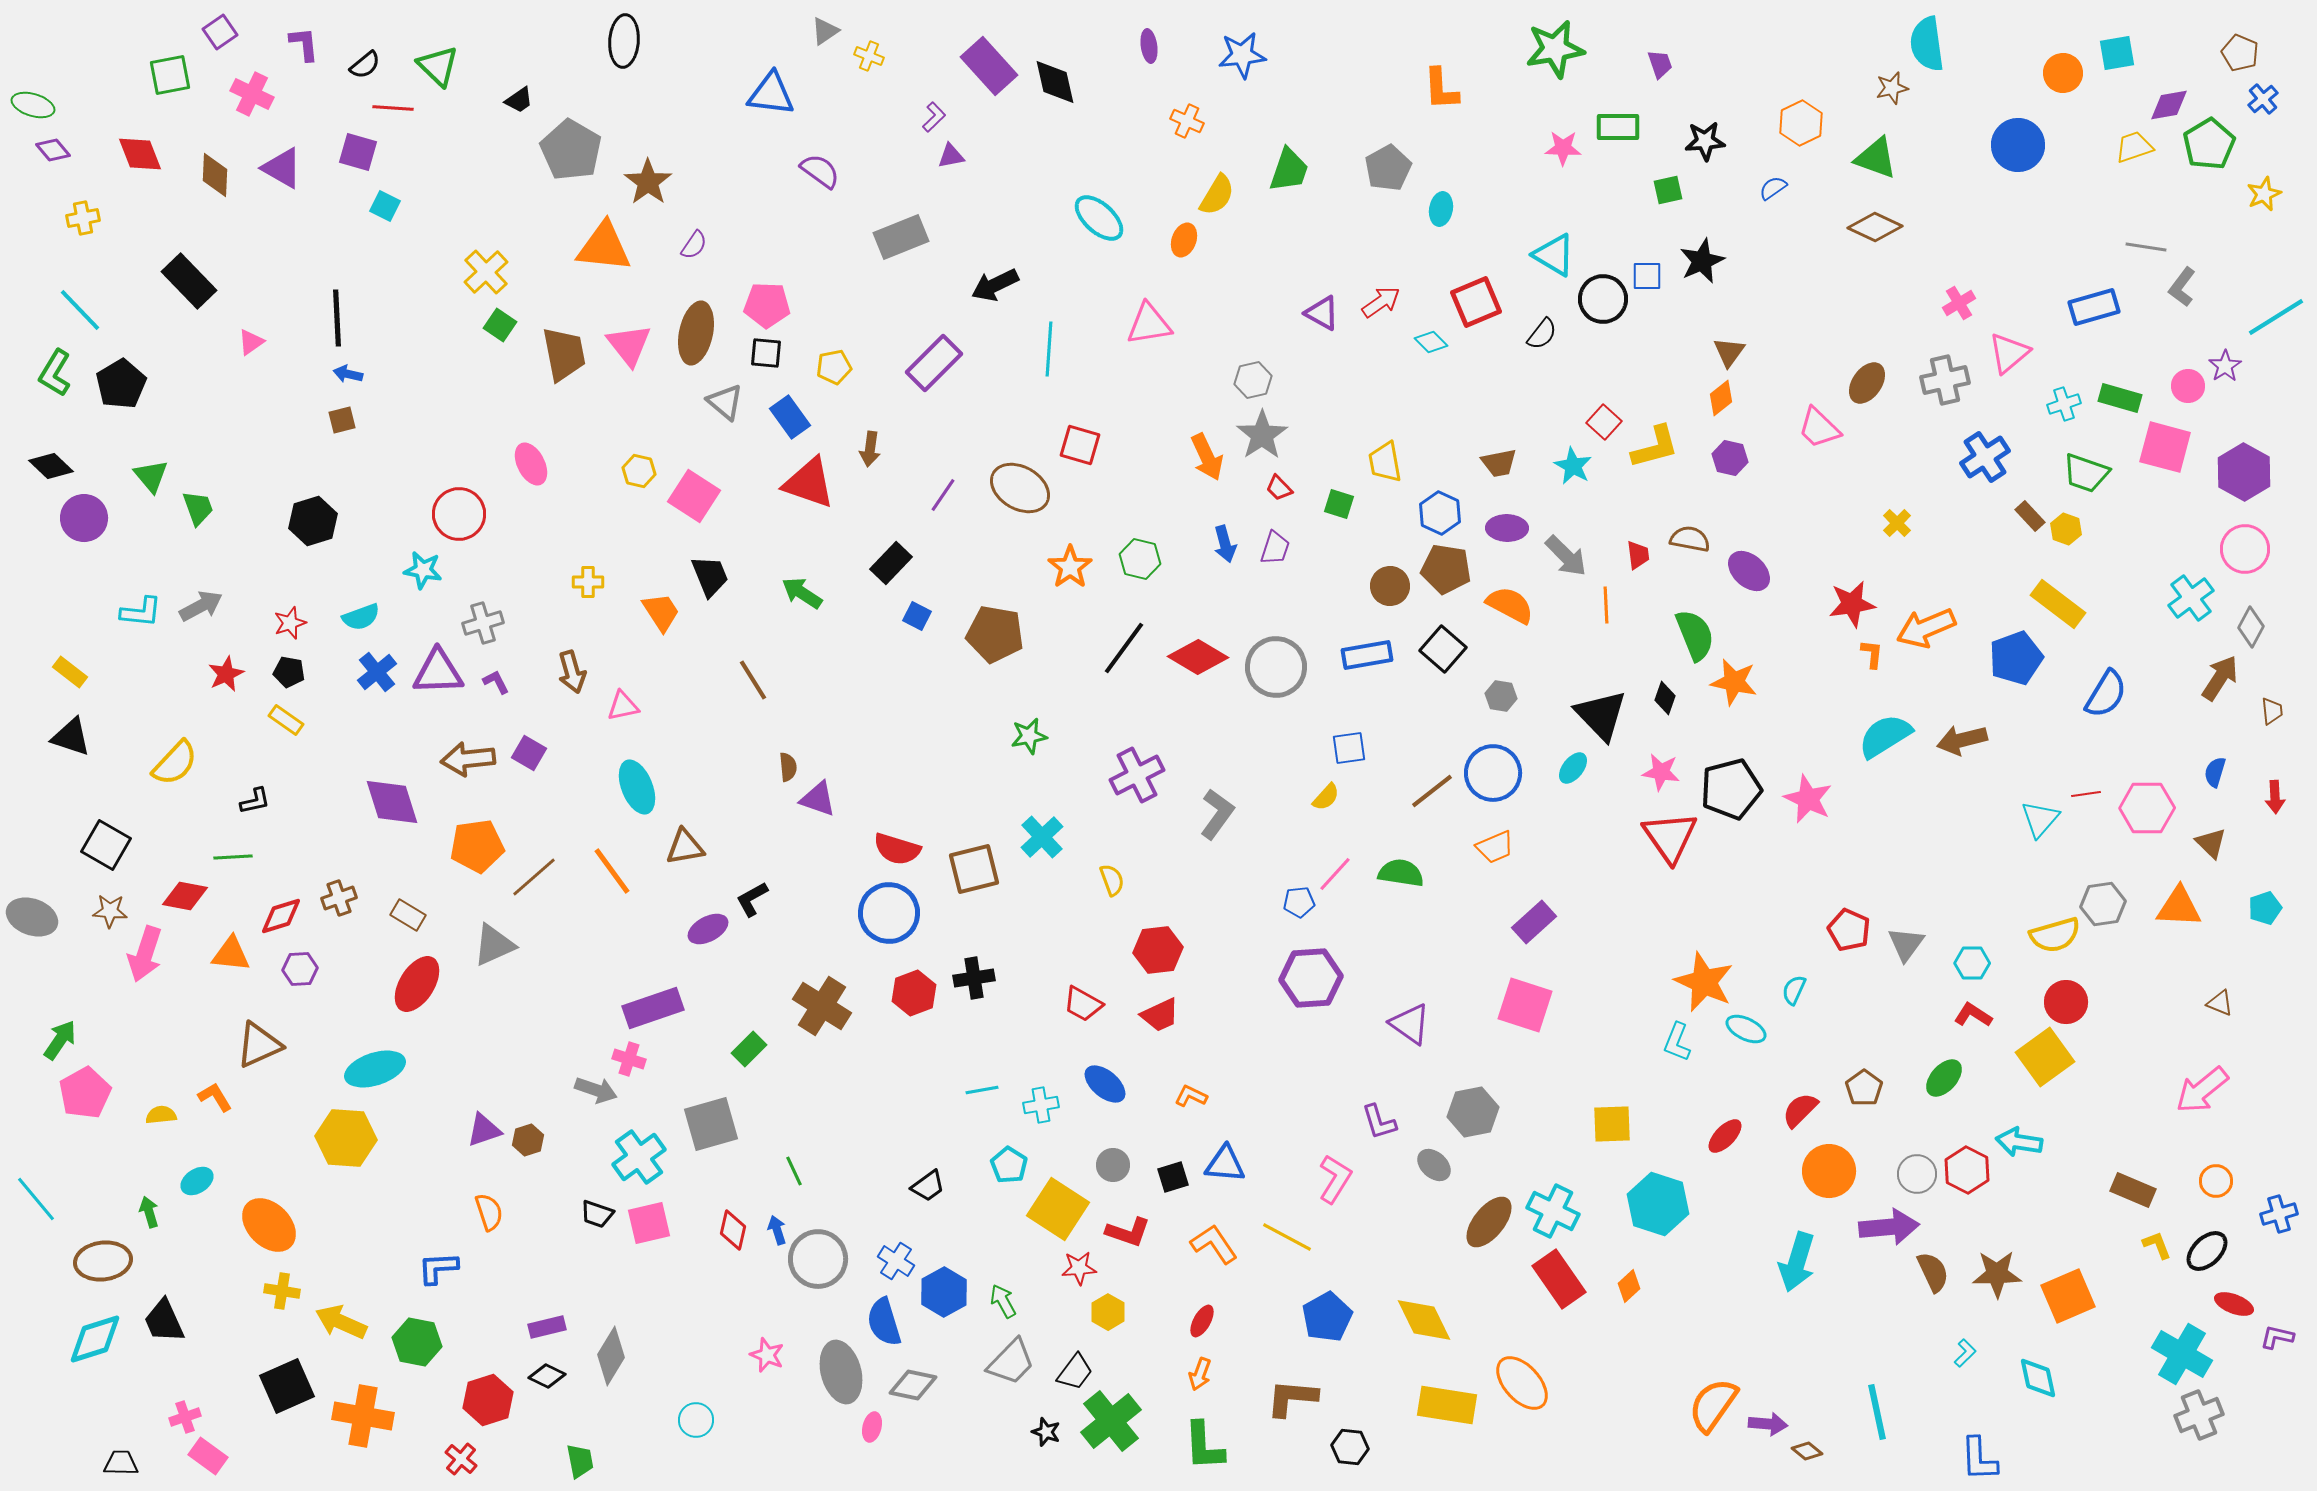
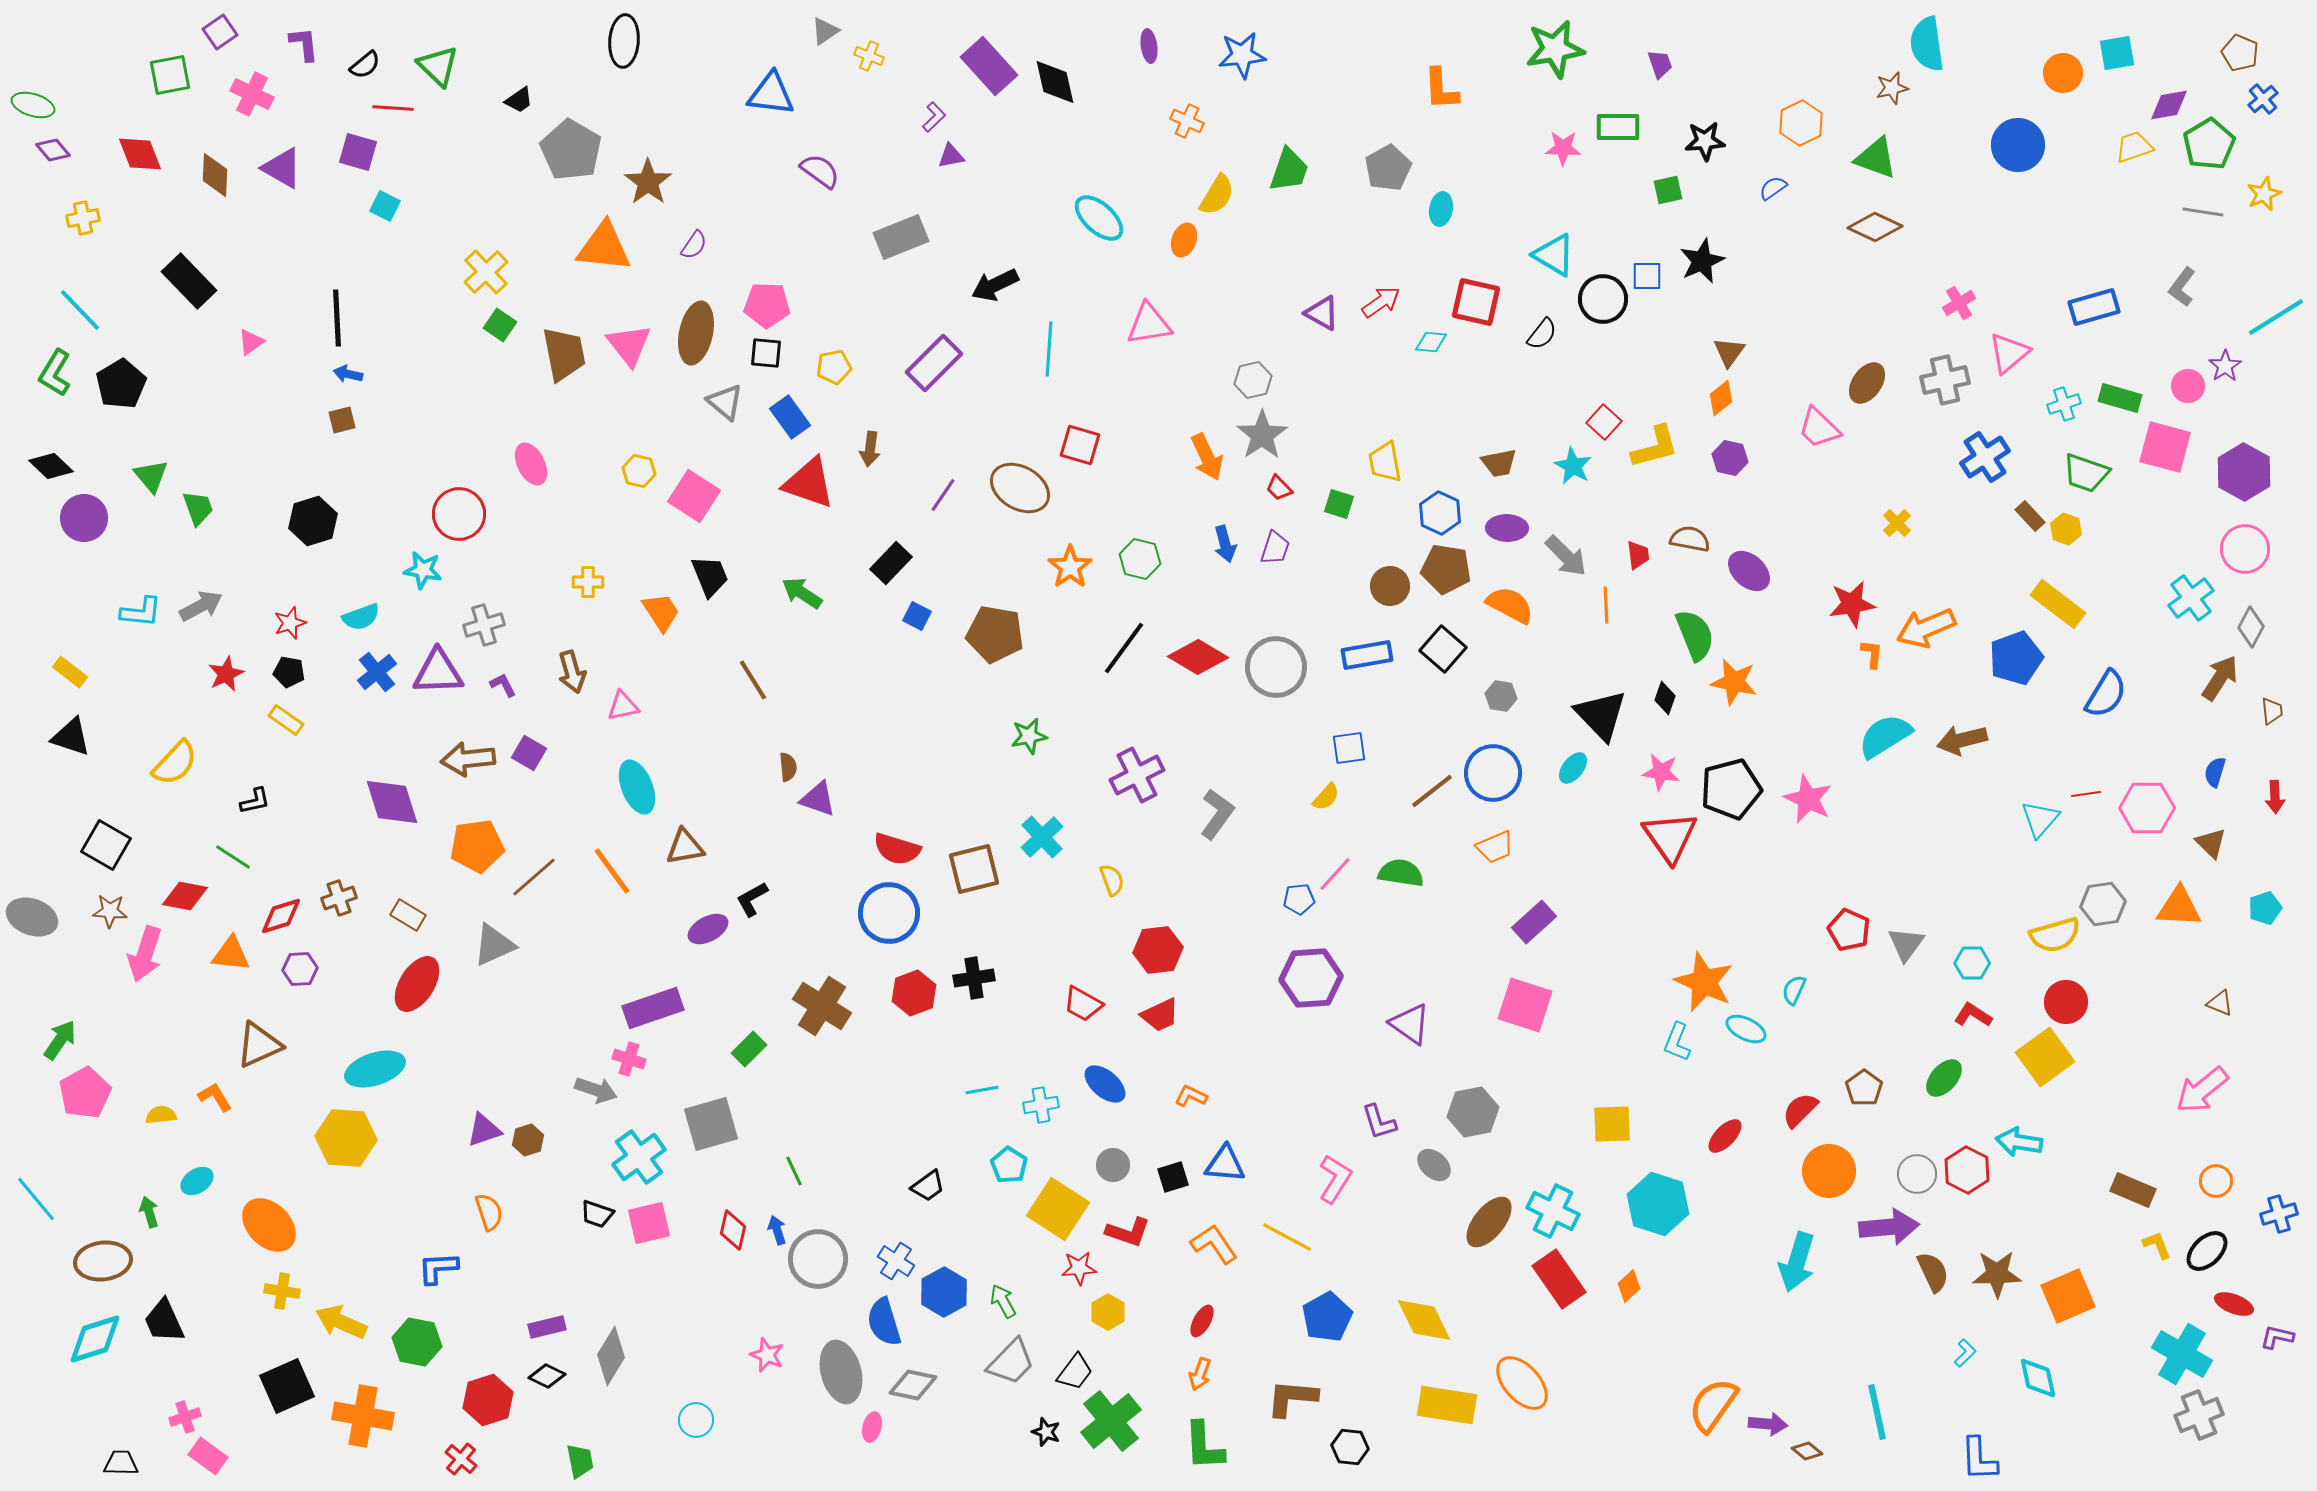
gray line at (2146, 247): moved 57 px right, 35 px up
red square at (1476, 302): rotated 36 degrees clockwise
cyan diamond at (1431, 342): rotated 40 degrees counterclockwise
gray cross at (483, 623): moved 1 px right, 2 px down
purple L-shape at (496, 682): moved 7 px right, 3 px down
green line at (233, 857): rotated 36 degrees clockwise
blue pentagon at (1299, 902): moved 3 px up
